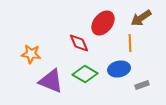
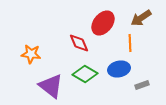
purple triangle: moved 5 px down; rotated 16 degrees clockwise
